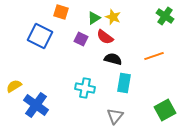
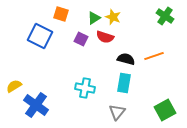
orange square: moved 2 px down
red semicircle: rotated 18 degrees counterclockwise
black semicircle: moved 13 px right
gray triangle: moved 2 px right, 4 px up
